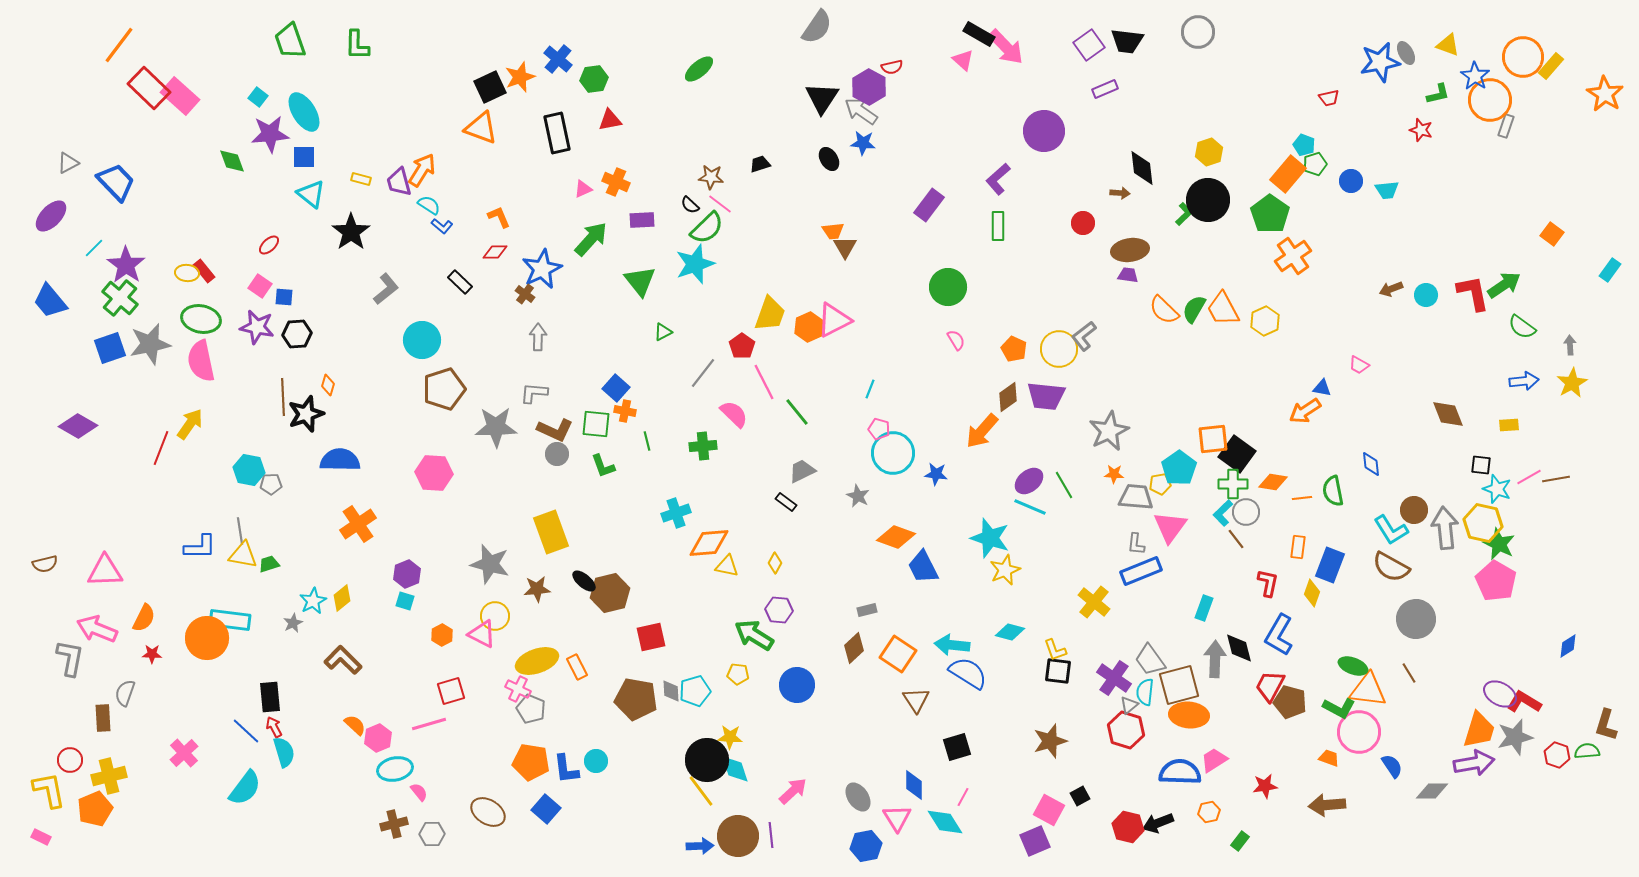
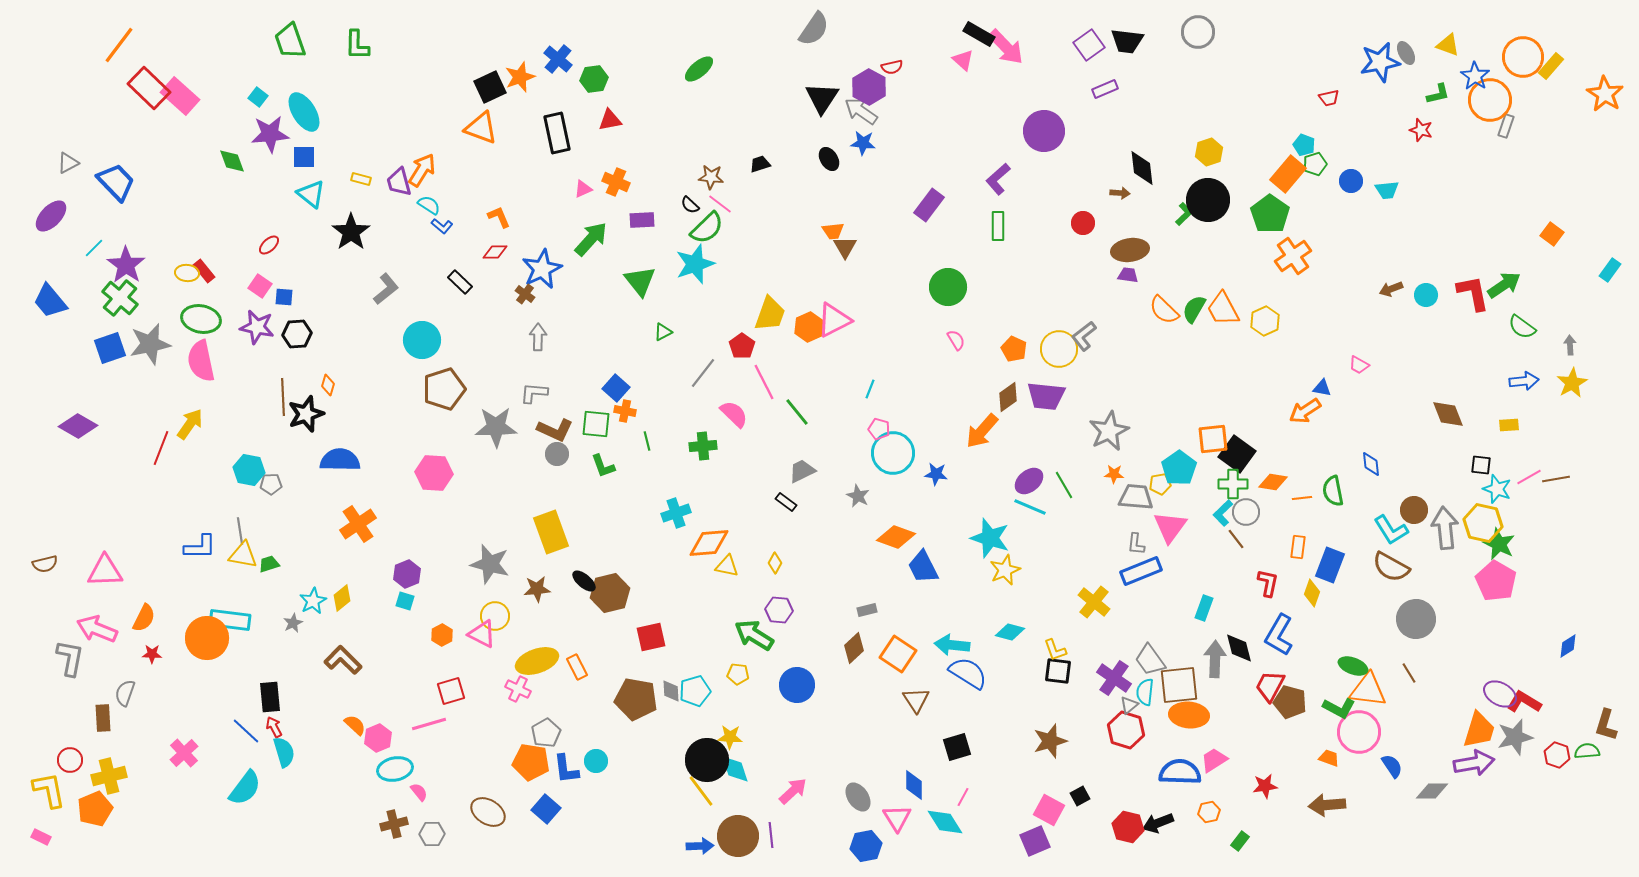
gray semicircle at (817, 27): moved 3 px left, 2 px down
brown square at (1179, 685): rotated 9 degrees clockwise
gray pentagon at (531, 709): moved 15 px right, 24 px down; rotated 20 degrees clockwise
